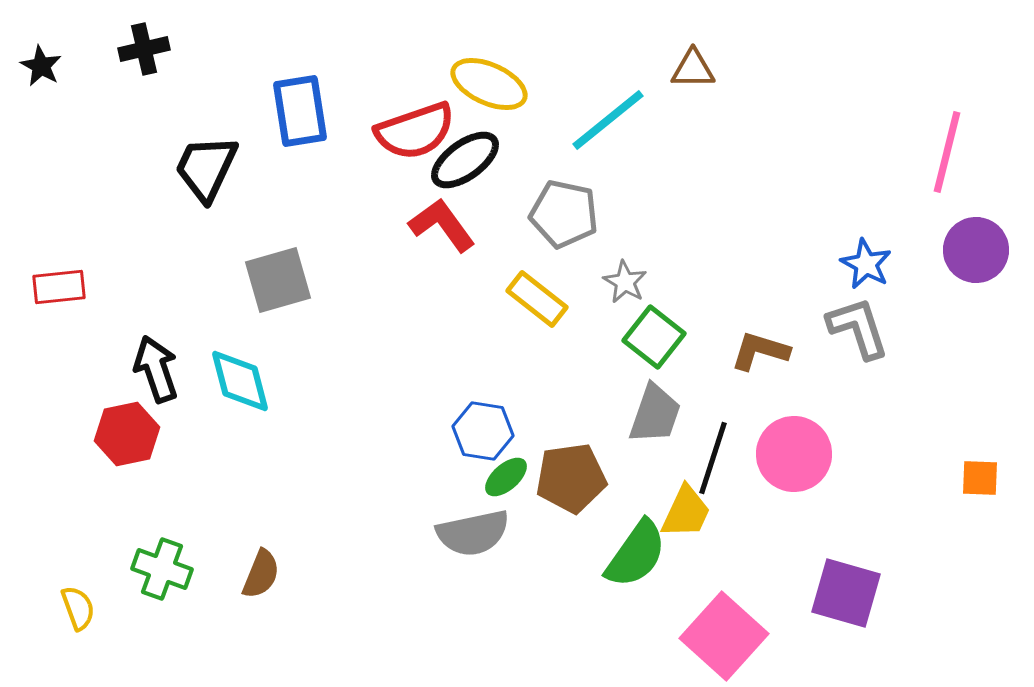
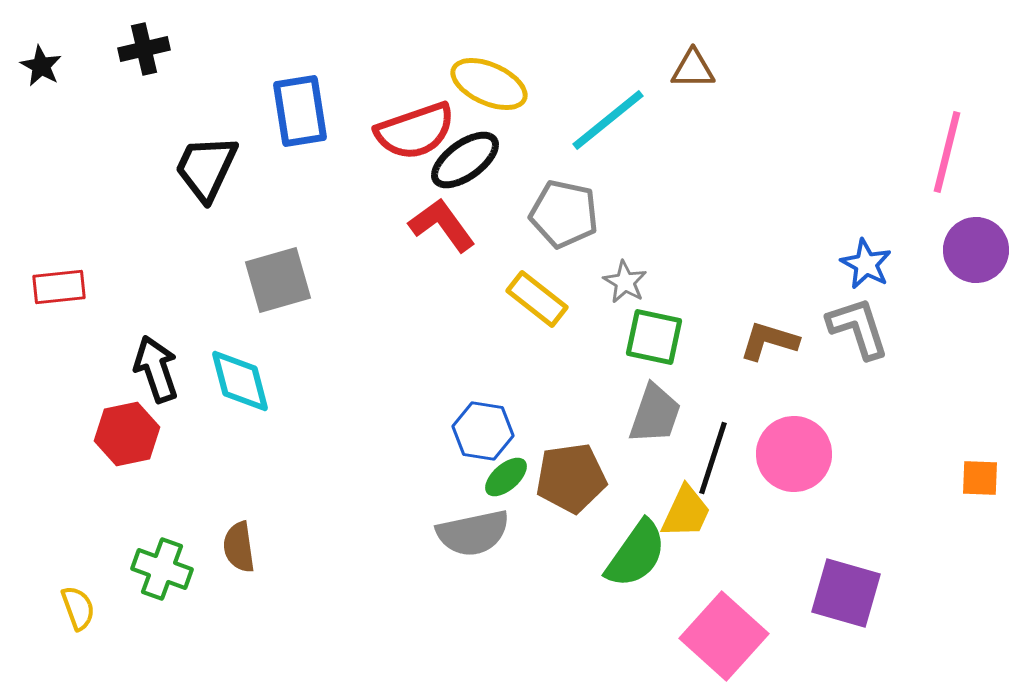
green square: rotated 26 degrees counterclockwise
brown L-shape: moved 9 px right, 10 px up
brown semicircle: moved 22 px left, 27 px up; rotated 150 degrees clockwise
